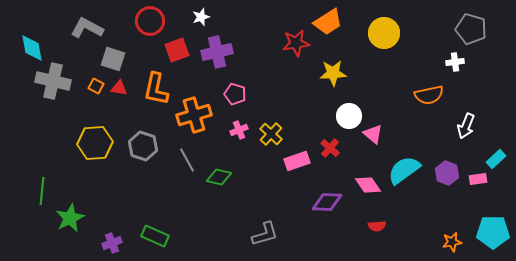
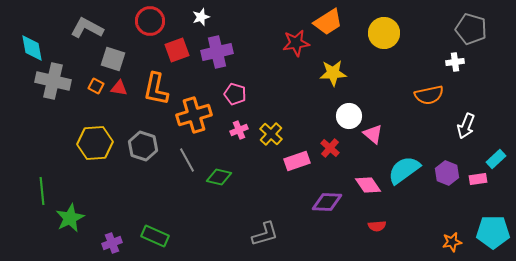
green line at (42, 191): rotated 12 degrees counterclockwise
